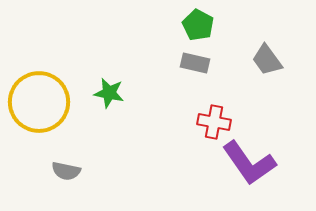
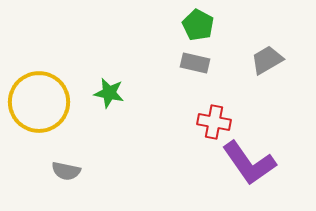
gray trapezoid: rotated 96 degrees clockwise
